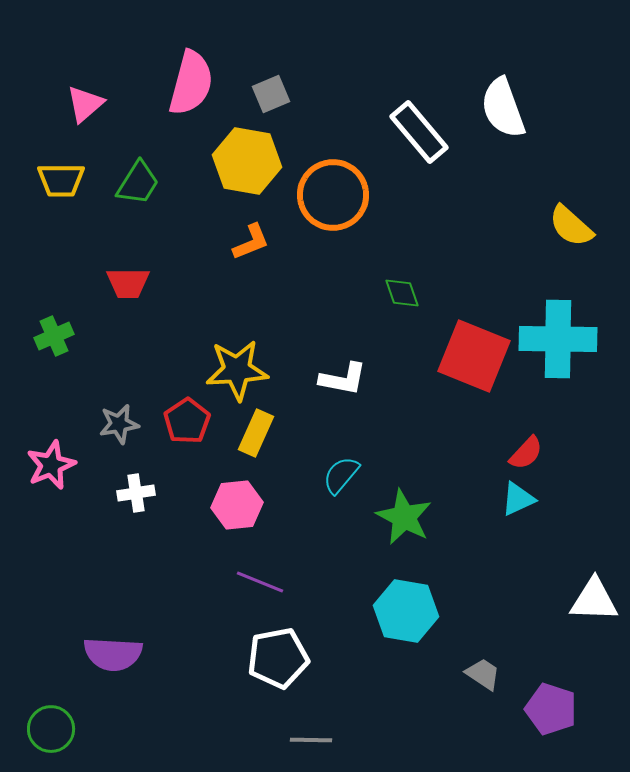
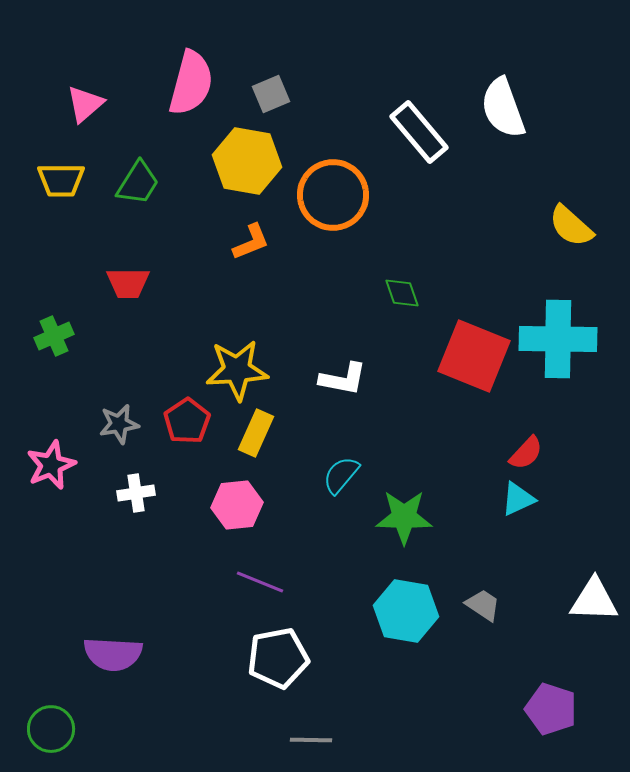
green star: rotated 26 degrees counterclockwise
gray trapezoid: moved 69 px up
